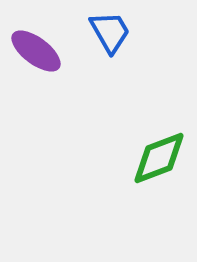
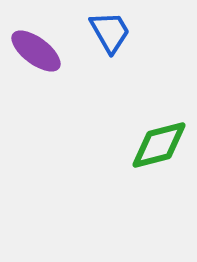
green diamond: moved 13 px up; rotated 6 degrees clockwise
